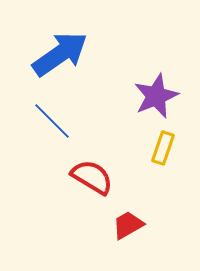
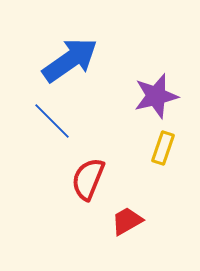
blue arrow: moved 10 px right, 6 px down
purple star: rotated 9 degrees clockwise
red semicircle: moved 4 px left, 2 px down; rotated 99 degrees counterclockwise
red trapezoid: moved 1 px left, 4 px up
